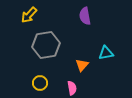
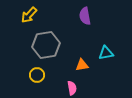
orange triangle: rotated 40 degrees clockwise
yellow circle: moved 3 px left, 8 px up
